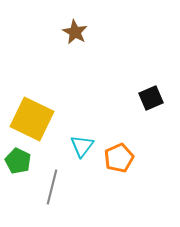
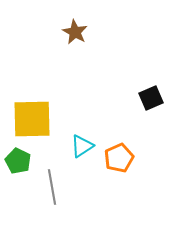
yellow square: rotated 27 degrees counterclockwise
cyan triangle: rotated 20 degrees clockwise
gray line: rotated 24 degrees counterclockwise
